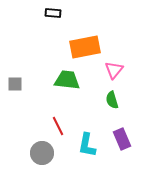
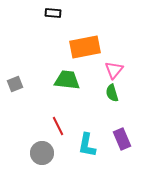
gray square: rotated 21 degrees counterclockwise
green semicircle: moved 7 px up
